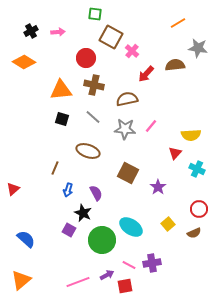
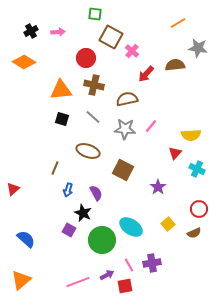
brown square at (128, 173): moved 5 px left, 3 px up
pink line at (129, 265): rotated 32 degrees clockwise
